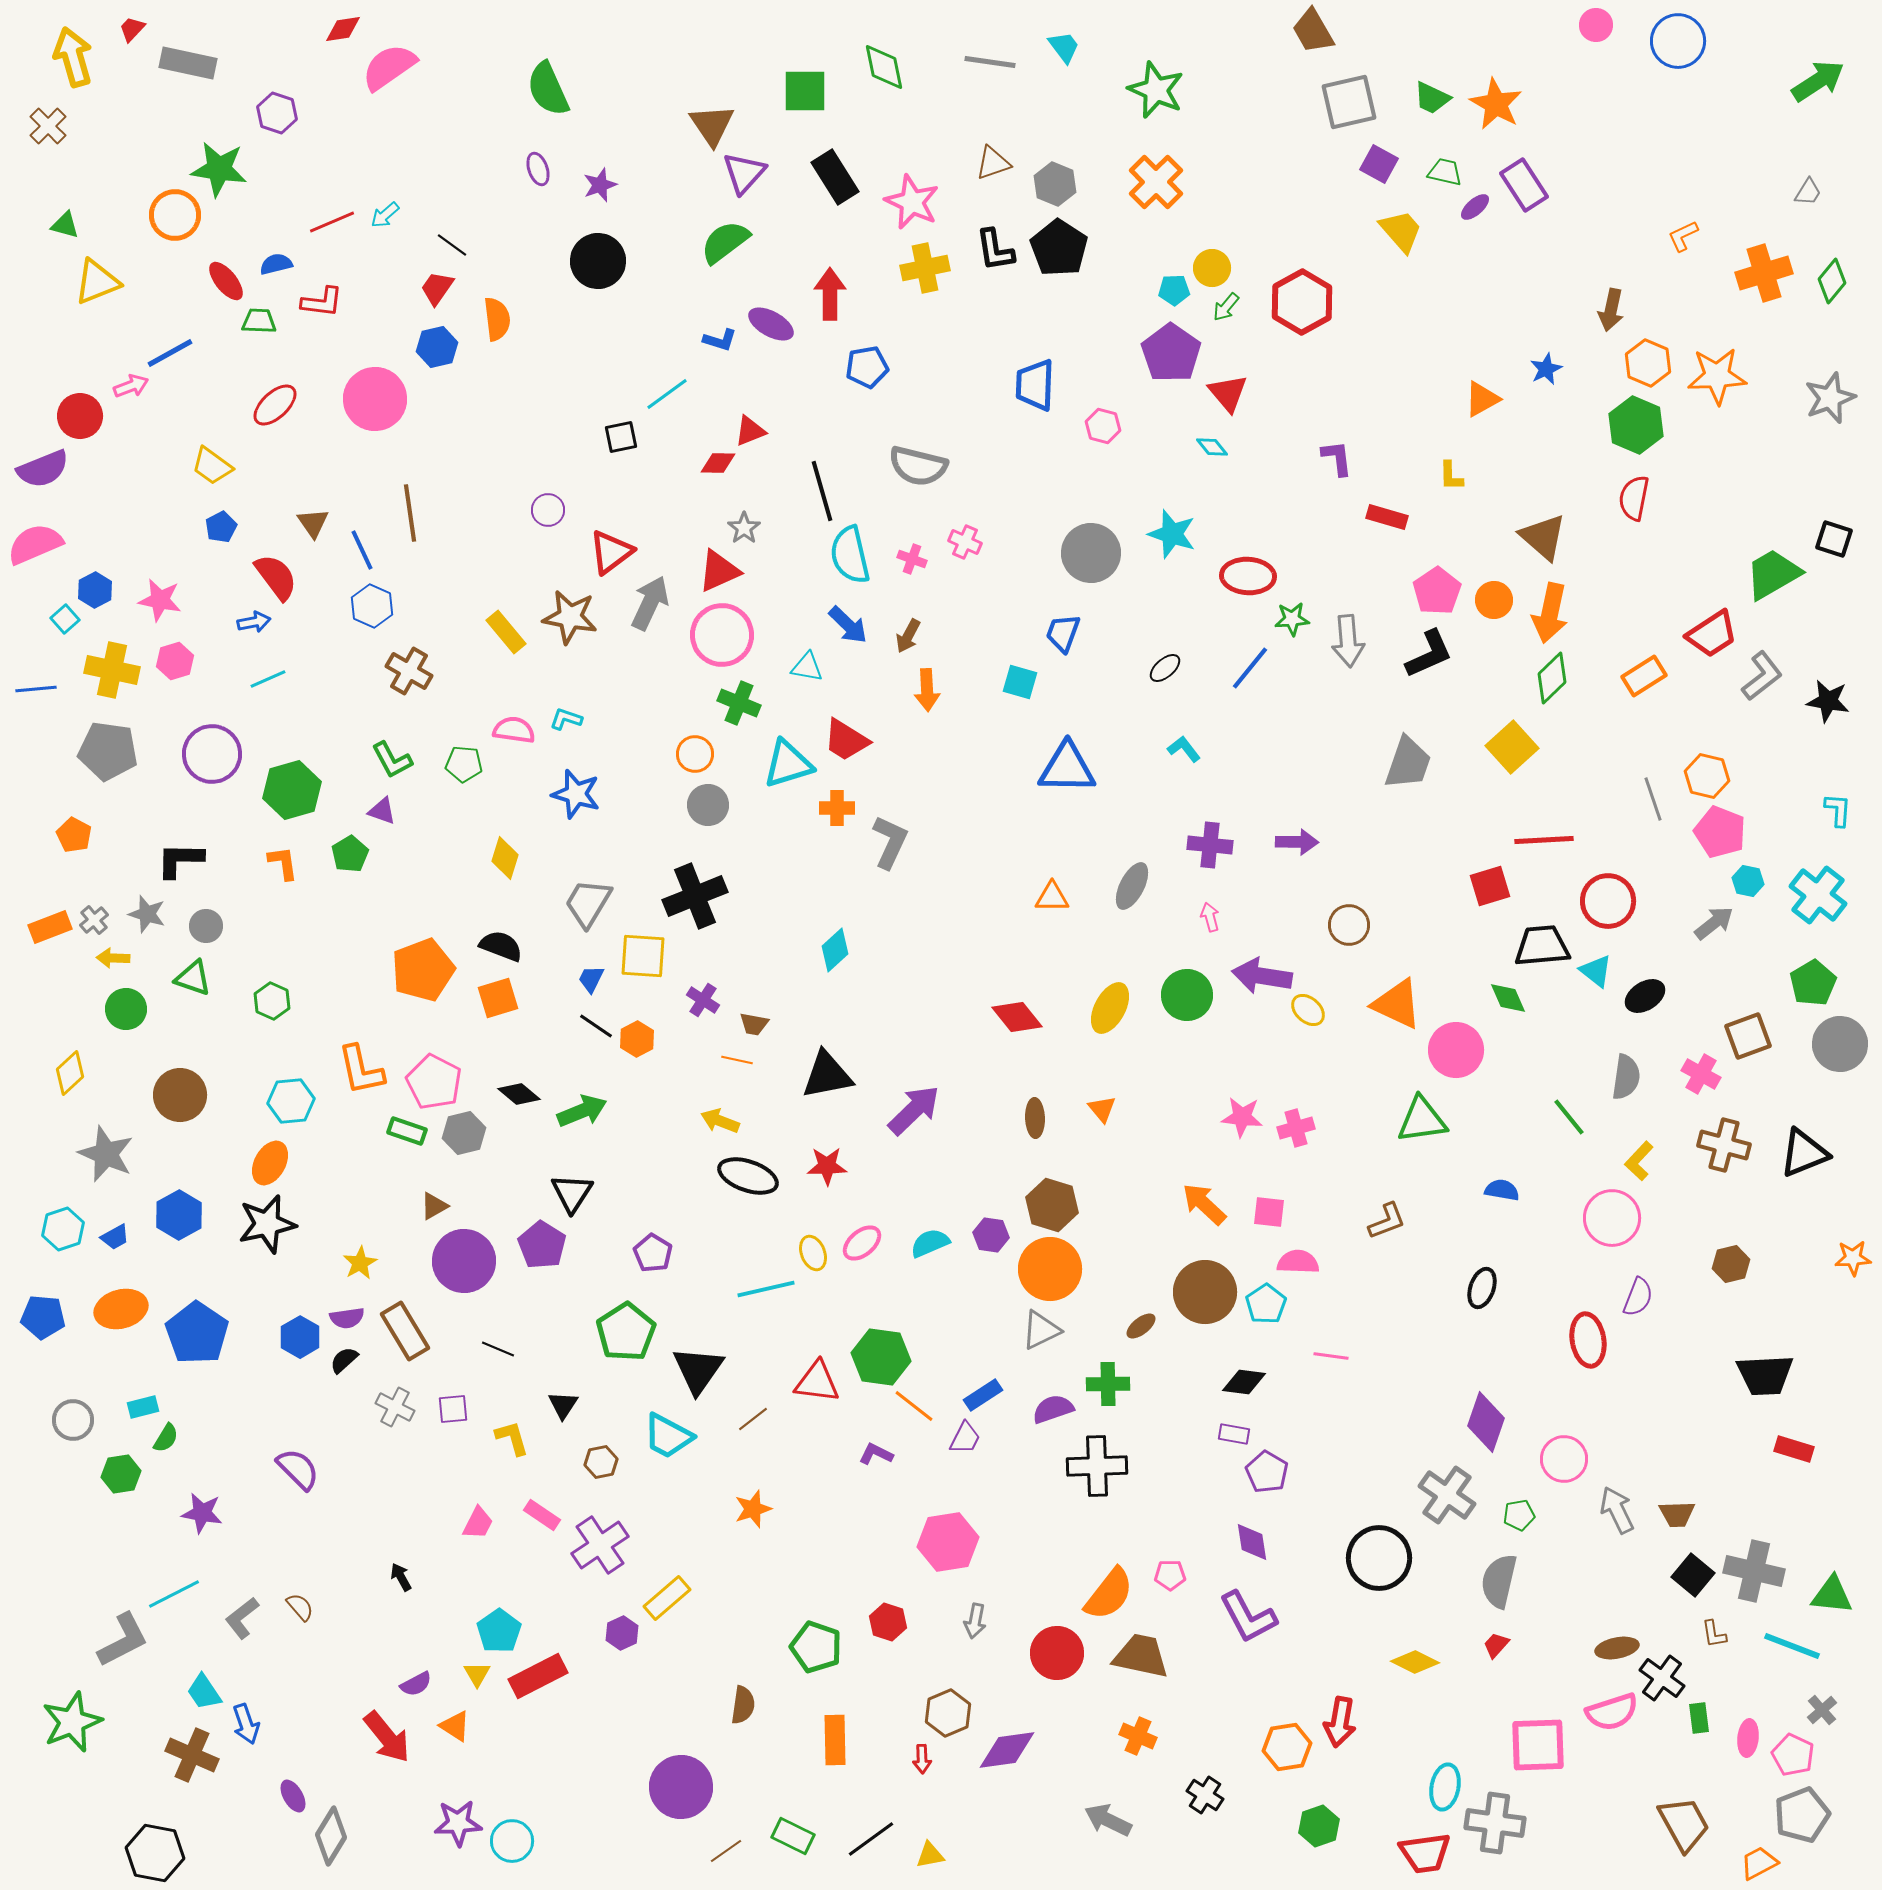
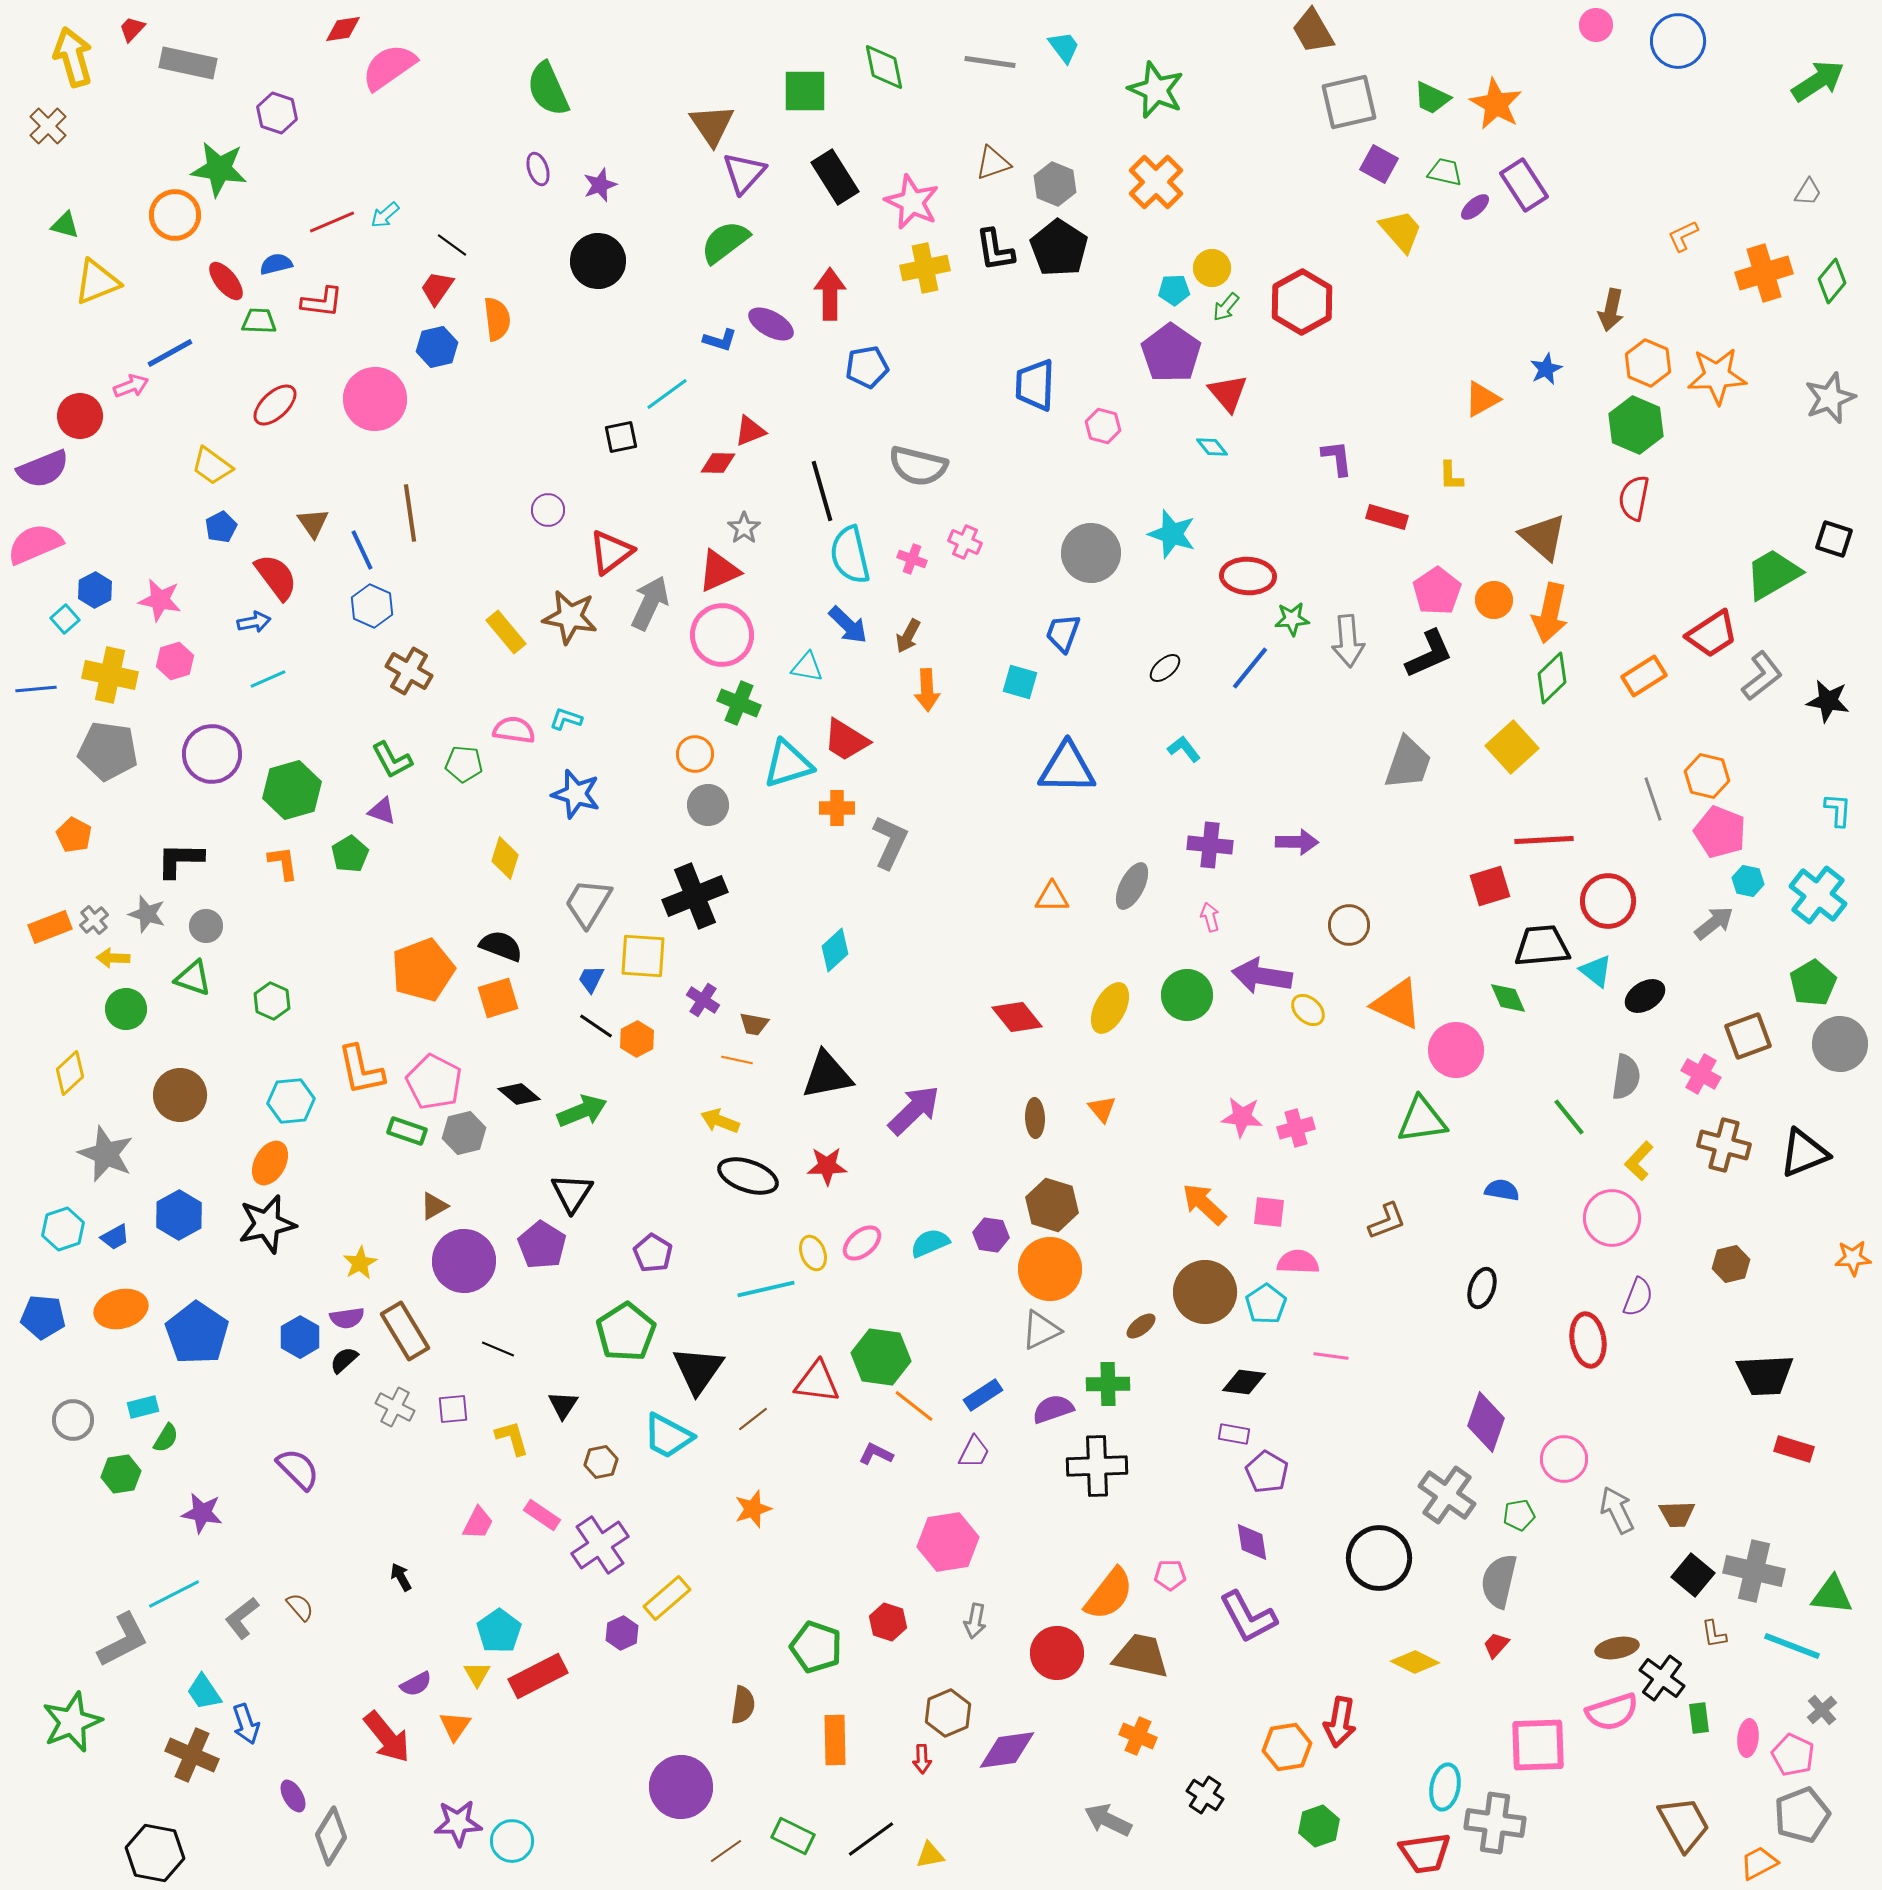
yellow cross at (112, 670): moved 2 px left, 5 px down
purple trapezoid at (965, 1438): moved 9 px right, 14 px down
orange triangle at (455, 1726): rotated 32 degrees clockwise
